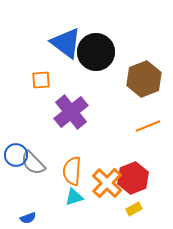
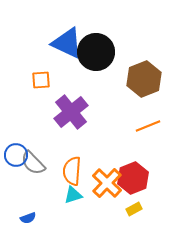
blue triangle: moved 1 px right; rotated 12 degrees counterclockwise
cyan triangle: moved 1 px left, 2 px up
